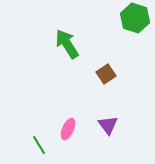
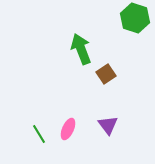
green arrow: moved 14 px right, 5 px down; rotated 12 degrees clockwise
green line: moved 11 px up
